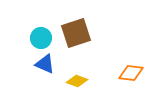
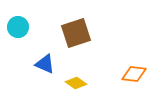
cyan circle: moved 23 px left, 11 px up
orange diamond: moved 3 px right, 1 px down
yellow diamond: moved 1 px left, 2 px down; rotated 15 degrees clockwise
